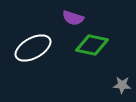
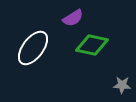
purple semicircle: rotated 50 degrees counterclockwise
white ellipse: rotated 24 degrees counterclockwise
